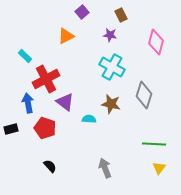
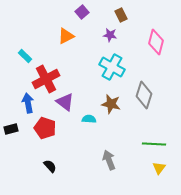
gray arrow: moved 4 px right, 8 px up
